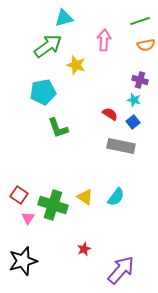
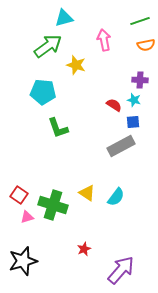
pink arrow: rotated 15 degrees counterclockwise
purple cross: rotated 14 degrees counterclockwise
cyan pentagon: rotated 15 degrees clockwise
red semicircle: moved 4 px right, 9 px up
blue square: rotated 32 degrees clockwise
gray rectangle: rotated 40 degrees counterclockwise
yellow triangle: moved 2 px right, 4 px up
pink triangle: moved 1 px left, 1 px up; rotated 40 degrees clockwise
